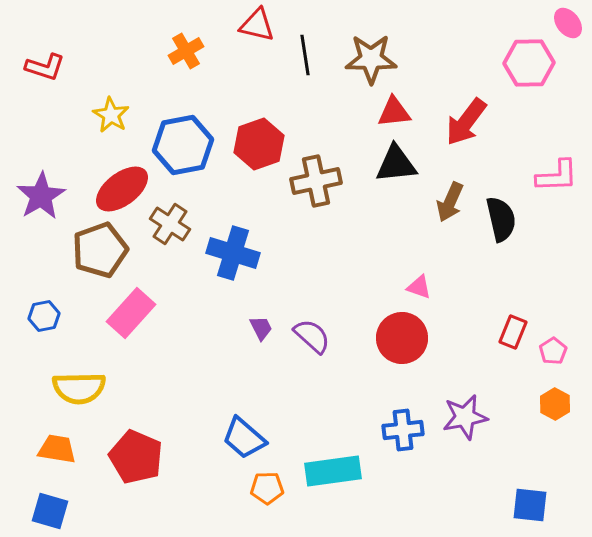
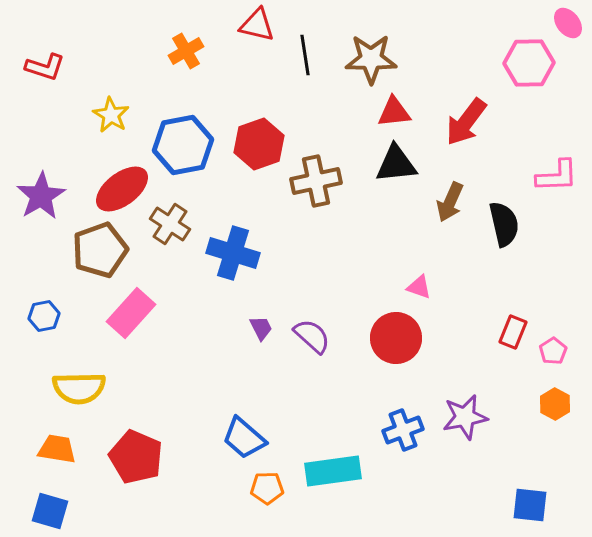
black semicircle at (501, 219): moved 3 px right, 5 px down
red circle at (402, 338): moved 6 px left
blue cross at (403, 430): rotated 15 degrees counterclockwise
